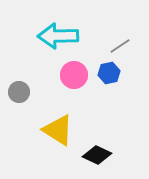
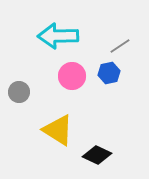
pink circle: moved 2 px left, 1 px down
